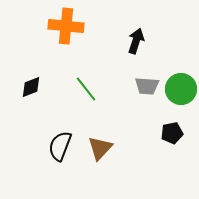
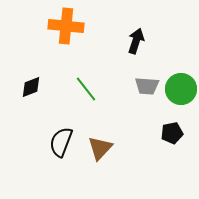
black semicircle: moved 1 px right, 4 px up
